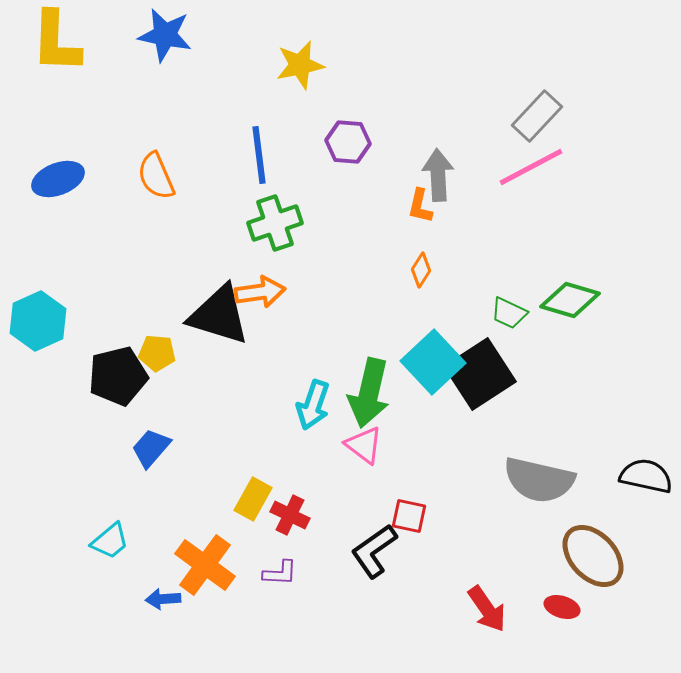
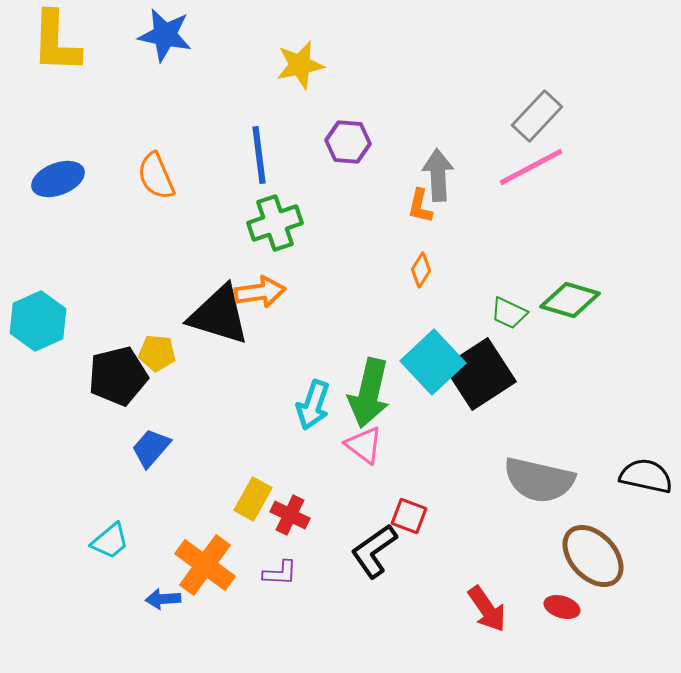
red square: rotated 9 degrees clockwise
